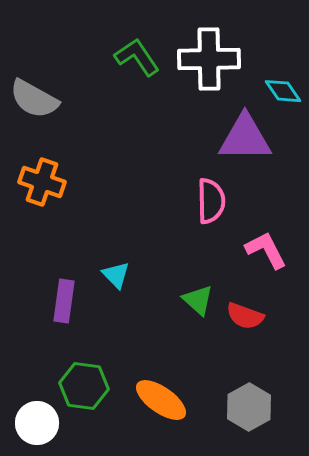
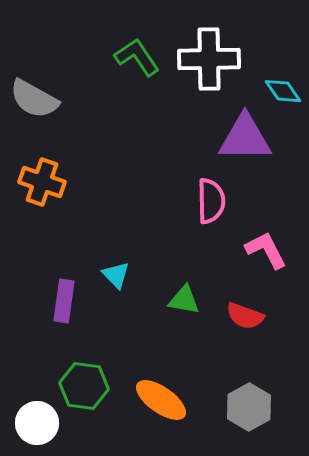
green triangle: moved 14 px left; rotated 32 degrees counterclockwise
